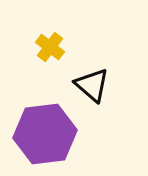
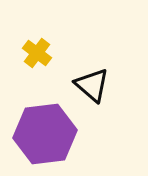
yellow cross: moved 13 px left, 6 px down
